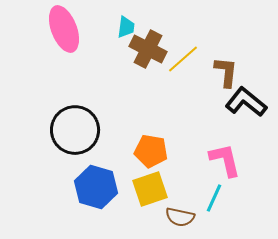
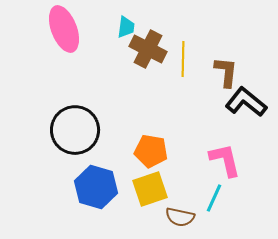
yellow line: rotated 48 degrees counterclockwise
